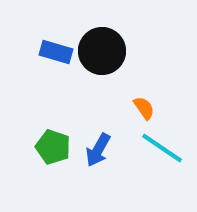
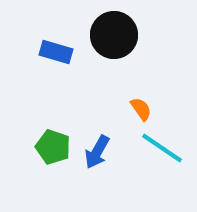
black circle: moved 12 px right, 16 px up
orange semicircle: moved 3 px left, 1 px down
blue arrow: moved 1 px left, 2 px down
